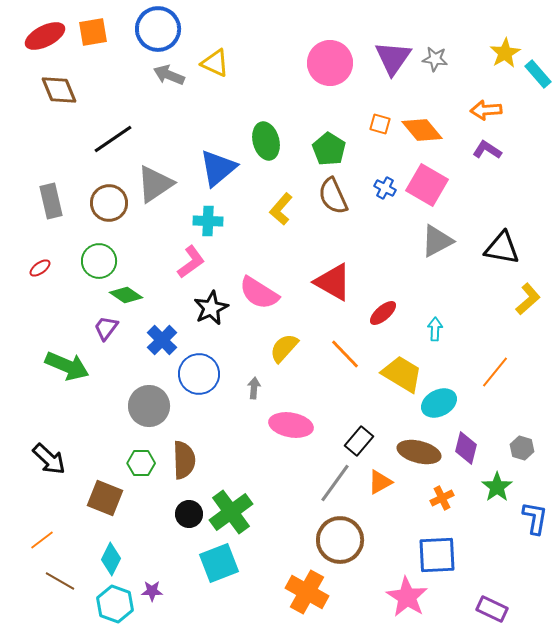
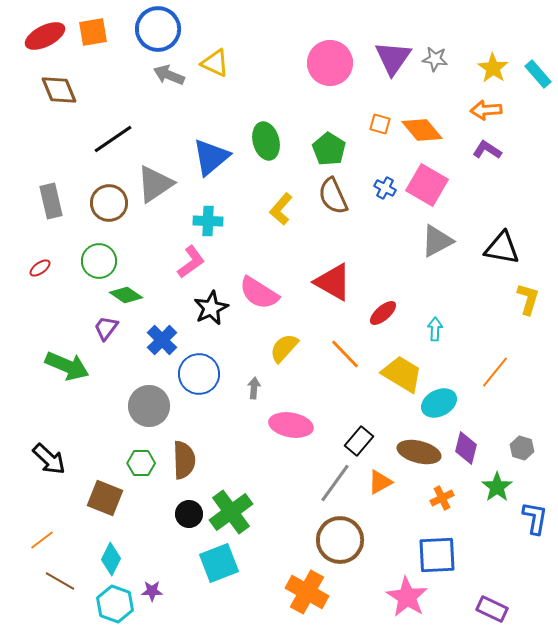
yellow star at (505, 53): moved 12 px left, 15 px down; rotated 8 degrees counterclockwise
blue triangle at (218, 168): moved 7 px left, 11 px up
yellow L-shape at (528, 299): rotated 32 degrees counterclockwise
